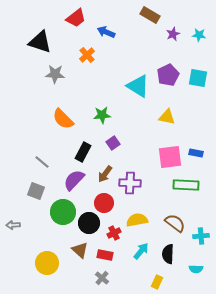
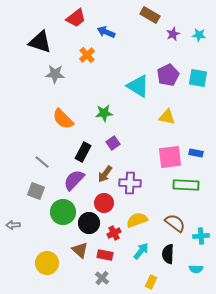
green star: moved 2 px right, 2 px up
yellow semicircle: rotated 10 degrees counterclockwise
yellow rectangle: moved 6 px left
